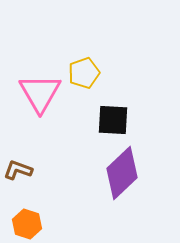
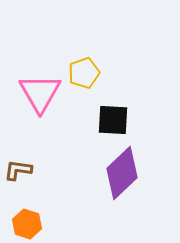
brown L-shape: rotated 12 degrees counterclockwise
